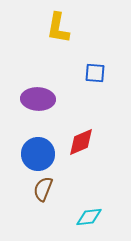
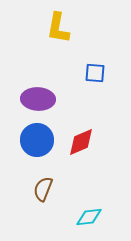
blue circle: moved 1 px left, 14 px up
